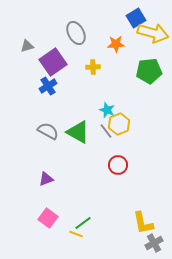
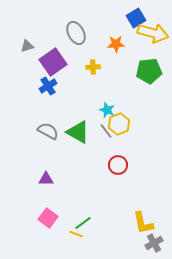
purple triangle: rotated 21 degrees clockwise
